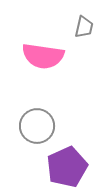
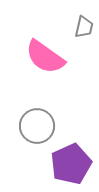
pink semicircle: moved 2 px right, 1 px down; rotated 27 degrees clockwise
purple pentagon: moved 4 px right, 3 px up
